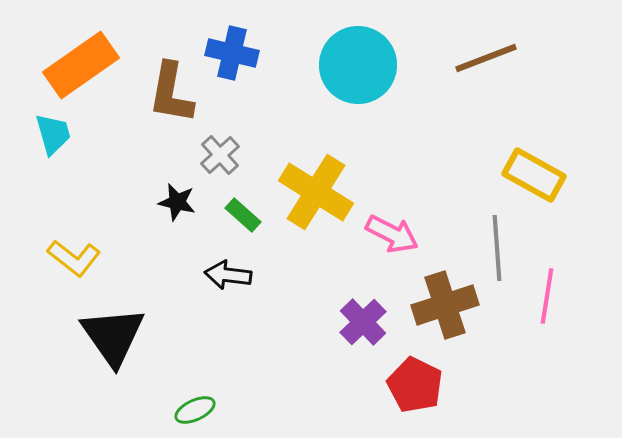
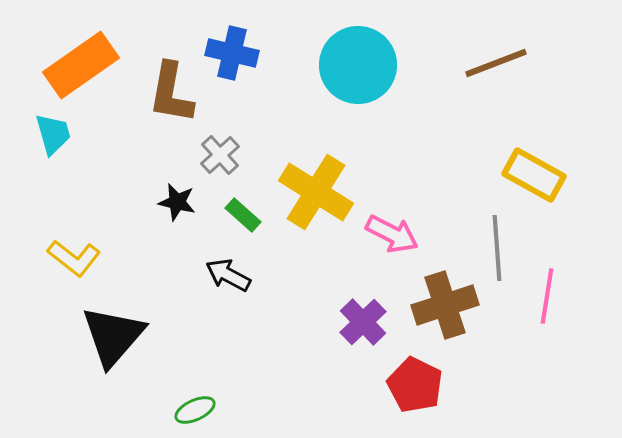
brown line: moved 10 px right, 5 px down
black arrow: rotated 21 degrees clockwise
black triangle: rotated 16 degrees clockwise
